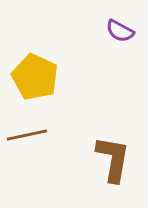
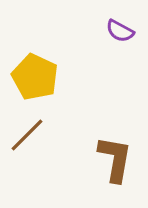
brown line: rotated 33 degrees counterclockwise
brown L-shape: moved 2 px right
